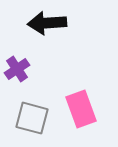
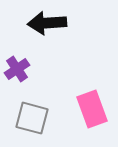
pink rectangle: moved 11 px right
